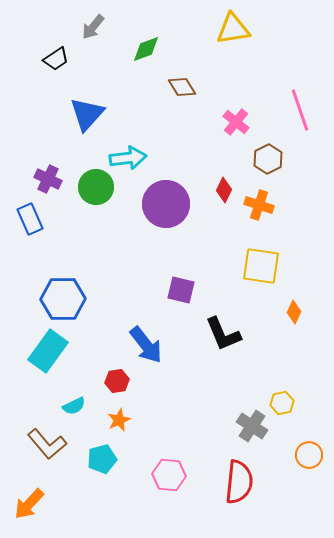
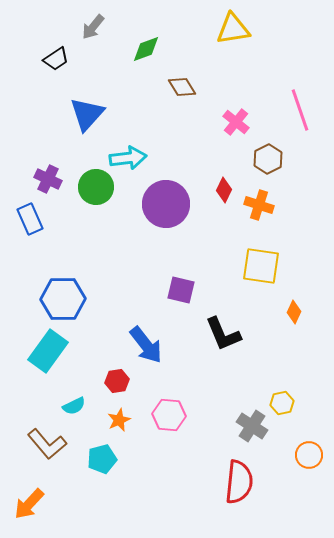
pink hexagon: moved 60 px up
